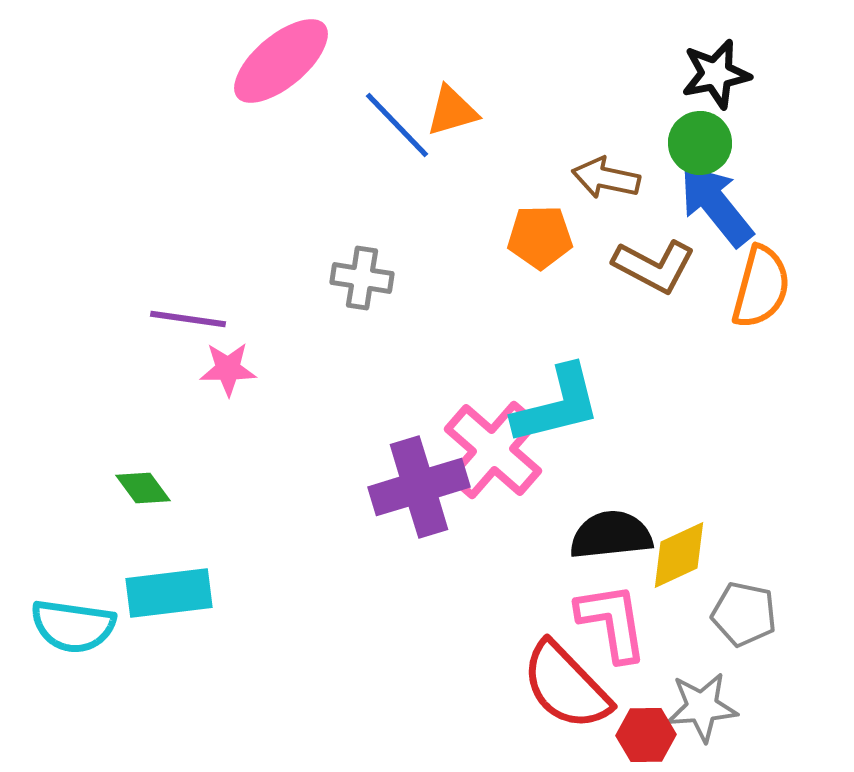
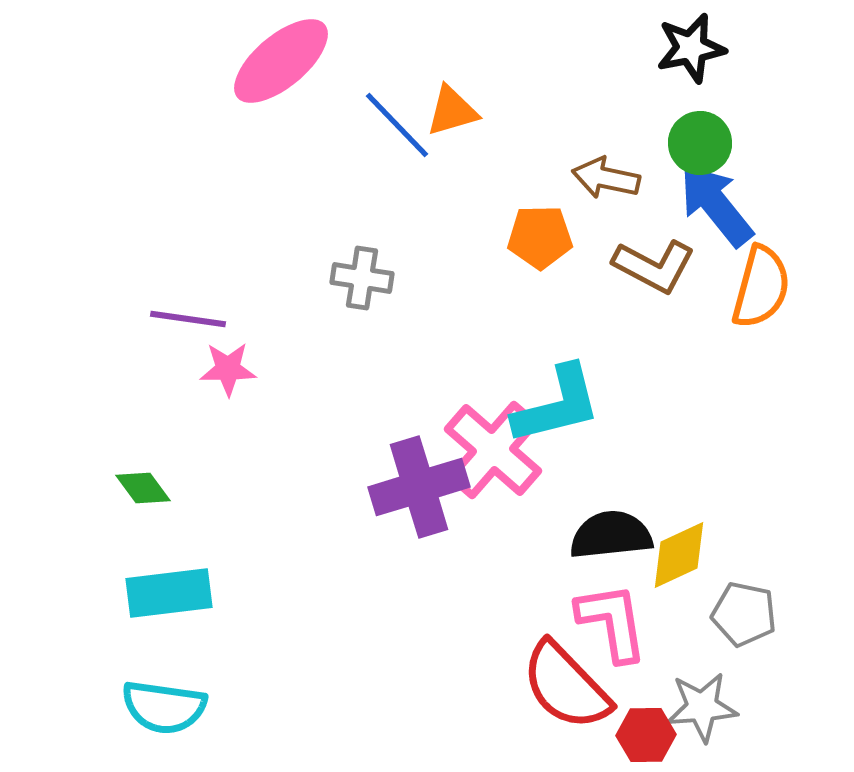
black star: moved 25 px left, 26 px up
cyan semicircle: moved 91 px right, 81 px down
